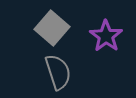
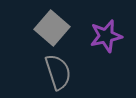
purple star: rotated 24 degrees clockwise
